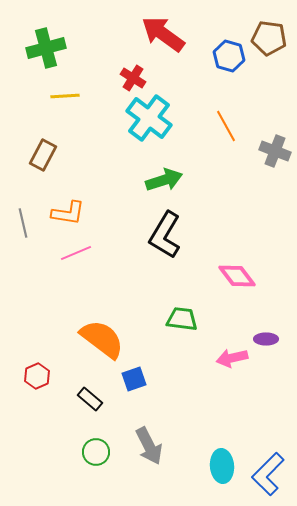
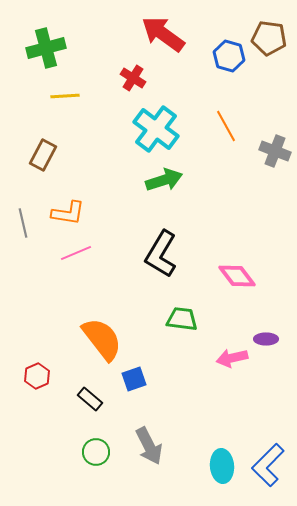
cyan cross: moved 7 px right, 11 px down
black L-shape: moved 4 px left, 19 px down
orange semicircle: rotated 15 degrees clockwise
blue L-shape: moved 9 px up
